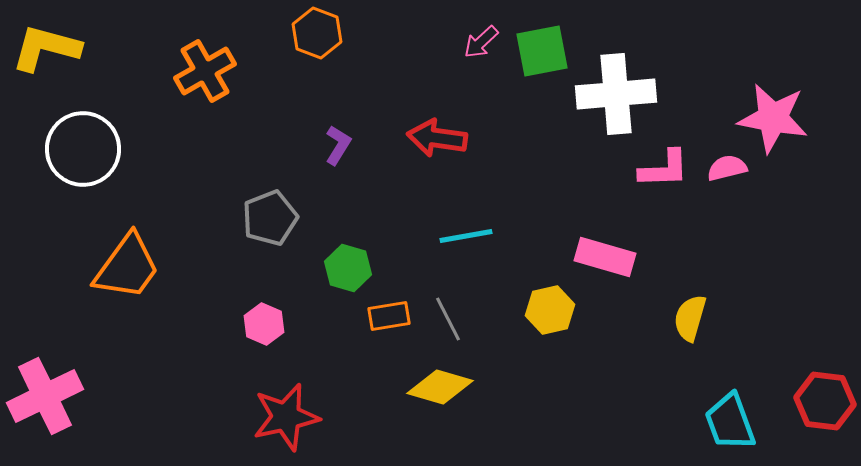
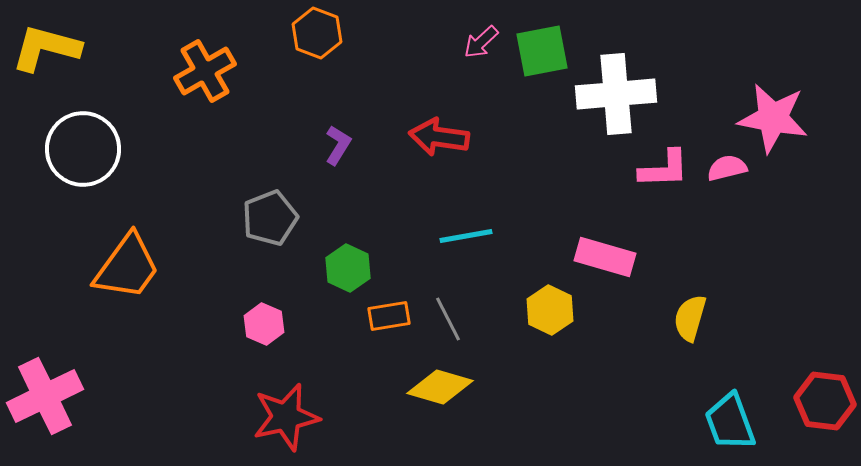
red arrow: moved 2 px right, 1 px up
green hexagon: rotated 9 degrees clockwise
yellow hexagon: rotated 21 degrees counterclockwise
